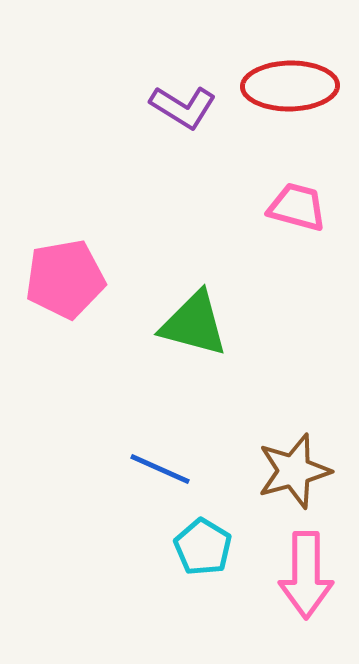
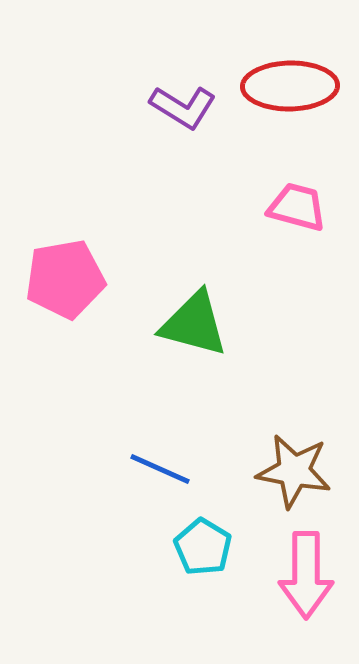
brown star: rotated 26 degrees clockwise
